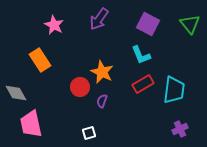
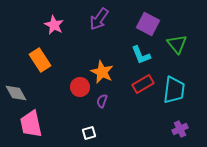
green triangle: moved 13 px left, 20 px down
